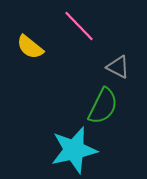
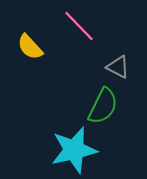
yellow semicircle: rotated 8 degrees clockwise
